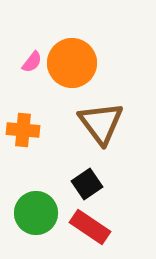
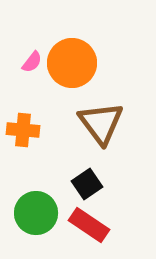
red rectangle: moved 1 px left, 2 px up
